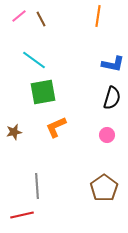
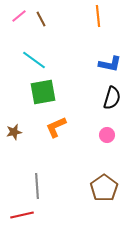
orange line: rotated 15 degrees counterclockwise
blue L-shape: moved 3 px left
